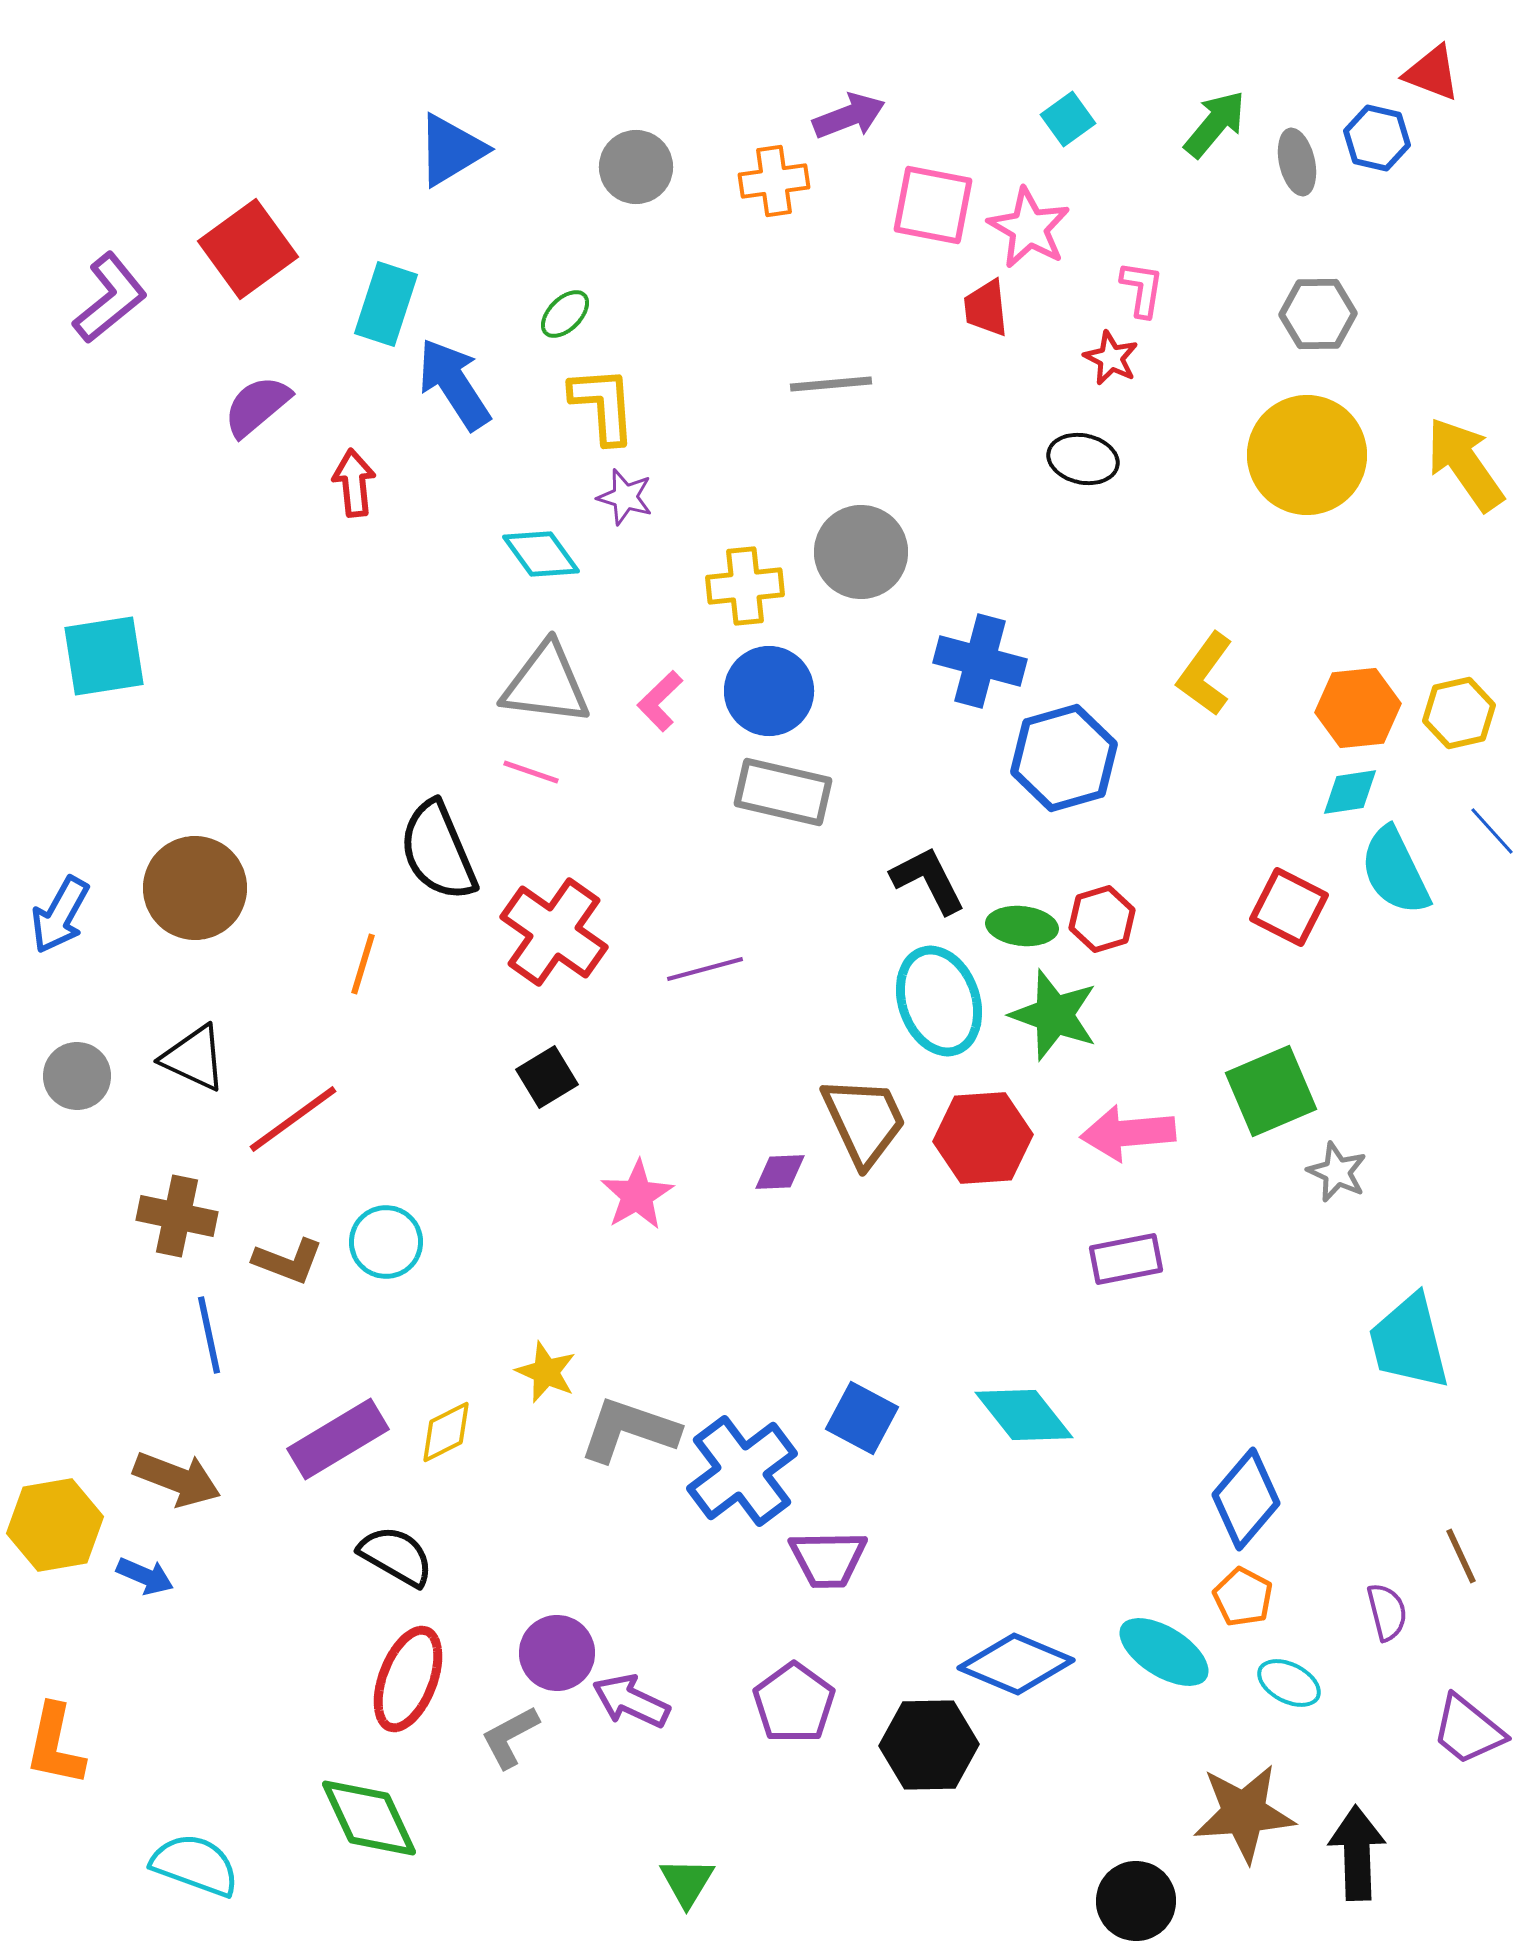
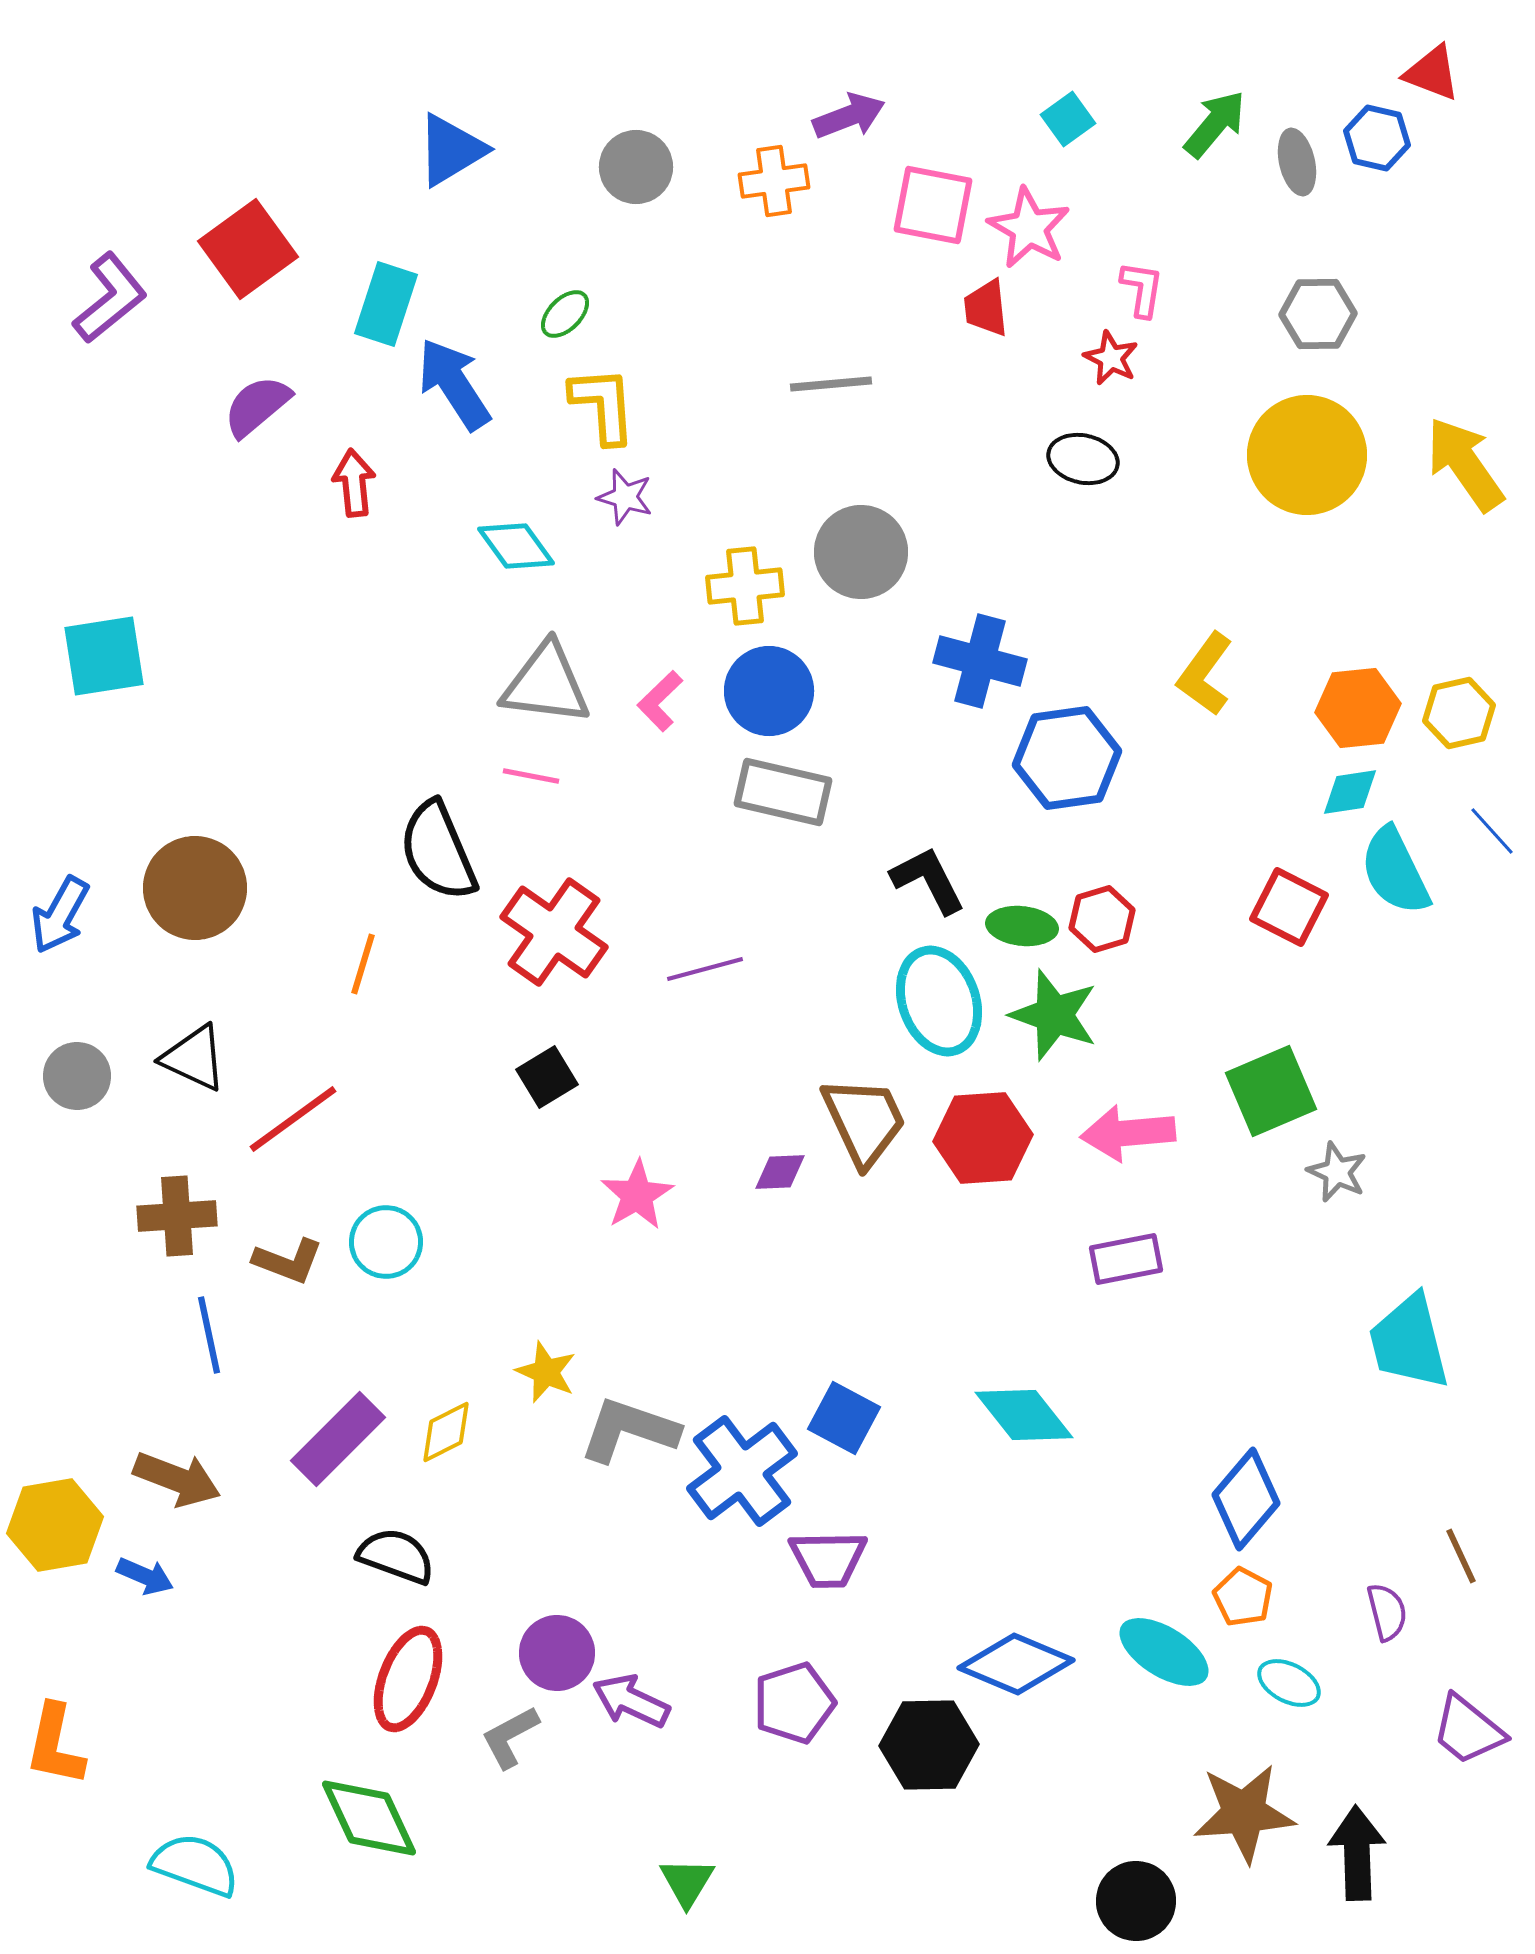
cyan diamond at (541, 554): moved 25 px left, 8 px up
blue hexagon at (1064, 758): moved 3 px right; rotated 8 degrees clockwise
pink line at (531, 772): moved 4 px down; rotated 8 degrees counterclockwise
brown cross at (177, 1216): rotated 16 degrees counterclockwise
blue square at (862, 1418): moved 18 px left
purple rectangle at (338, 1439): rotated 14 degrees counterclockwise
black semicircle at (396, 1556): rotated 10 degrees counterclockwise
purple pentagon at (794, 1703): rotated 18 degrees clockwise
